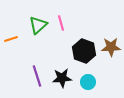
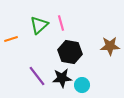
green triangle: moved 1 px right
brown star: moved 1 px left, 1 px up
black hexagon: moved 14 px left, 1 px down; rotated 10 degrees counterclockwise
purple line: rotated 20 degrees counterclockwise
cyan circle: moved 6 px left, 3 px down
